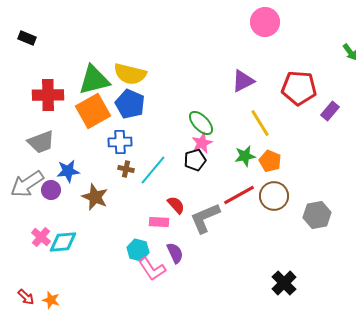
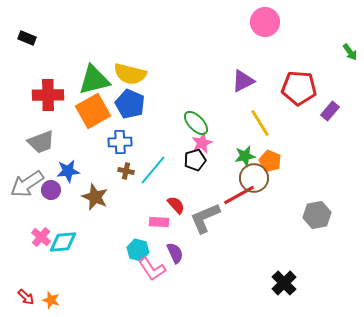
green ellipse: moved 5 px left
brown cross: moved 2 px down
brown circle: moved 20 px left, 18 px up
